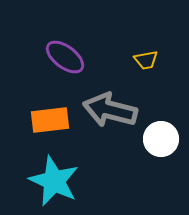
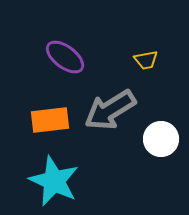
gray arrow: rotated 46 degrees counterclockwise
